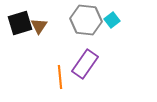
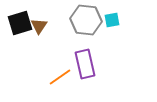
cyan square: rotated 28 degrees clockwise
purple rectangle: rotated 48 degrees counterclockwise
orange line: rotated 60 degrees clockwise
